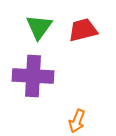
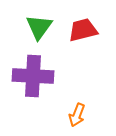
orange arrow: moved 6 px up
